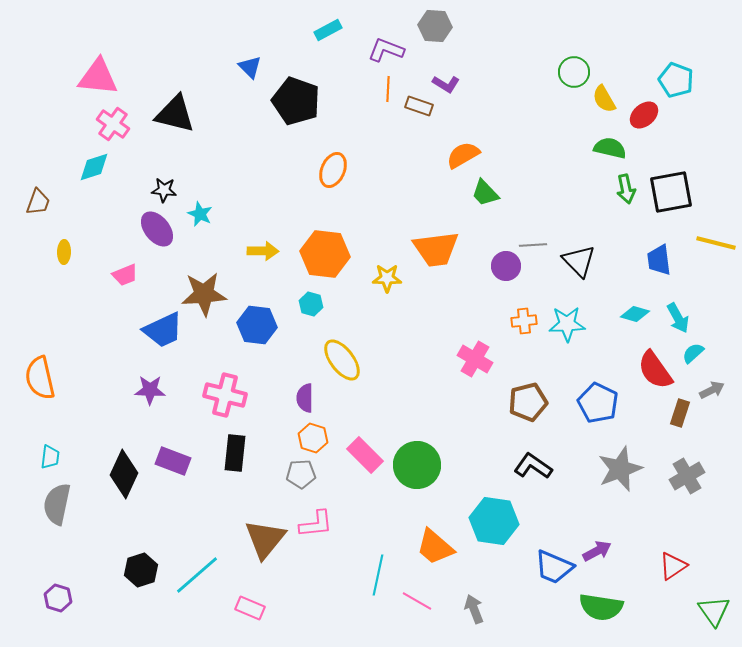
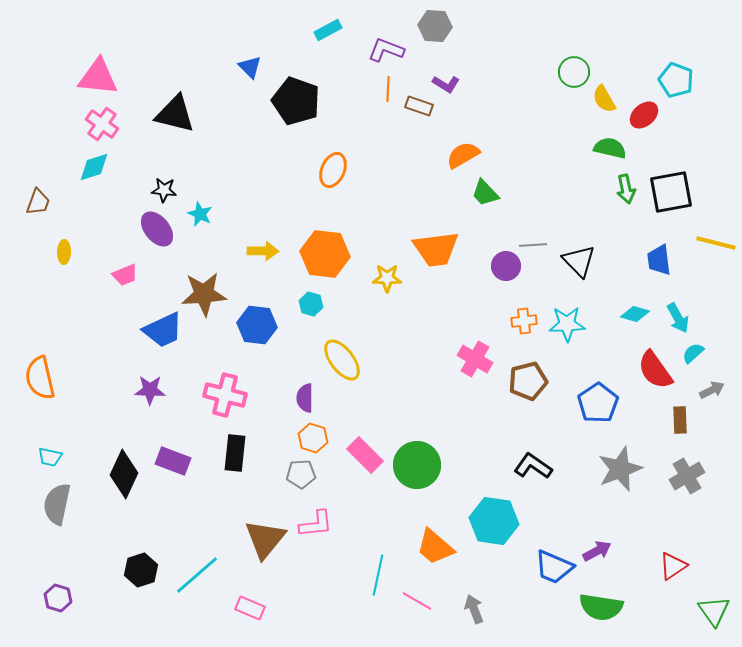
pink cross at (113, 124): moved 11 px left
brown pentagon at (528, 402): moved 21 px up
blue pentagon at (598, 403): rotated 12 degrees clockwise
brown rectangle at (680, 413): moved 7 px down; rotated 20 degrees counterclockwise
cyan trapezoid at (50, 457): rotated 95 degrees clockwise
